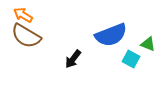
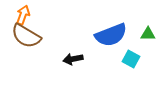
orange arrow: rotated 78 degrees clockwise
green triangle: moved 10 px up; rotated 21 degrees counterclockwise
black arrow: rotated 42 degrees clockwise
